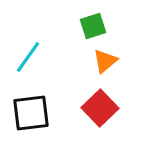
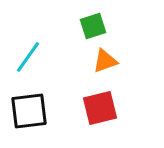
orange triangle: rotated 20 degrees clockwise
red square: rotated 30 degrees clockwise
black square: moved 2 px left, 2 px up
